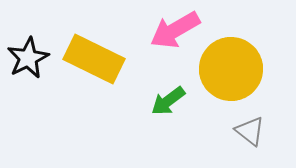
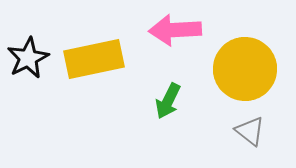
pink arrow: rotated 27 degrees clockwise
yellow rectangle: rotated 38 degrees counterclockwise
yellow circle: moved 14 px right
green arrow: rotated 27 degrees counterclockwise
